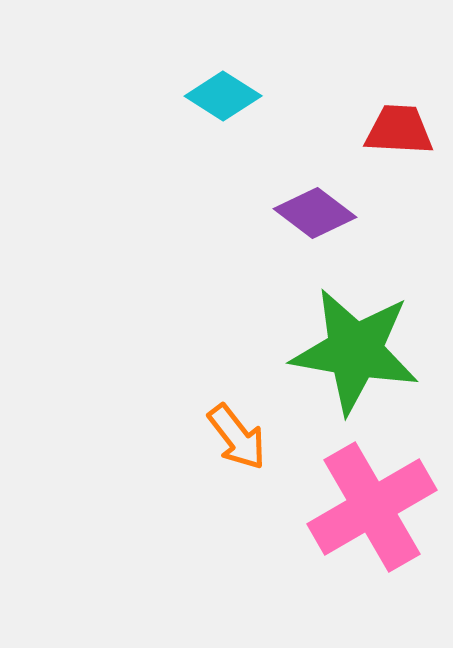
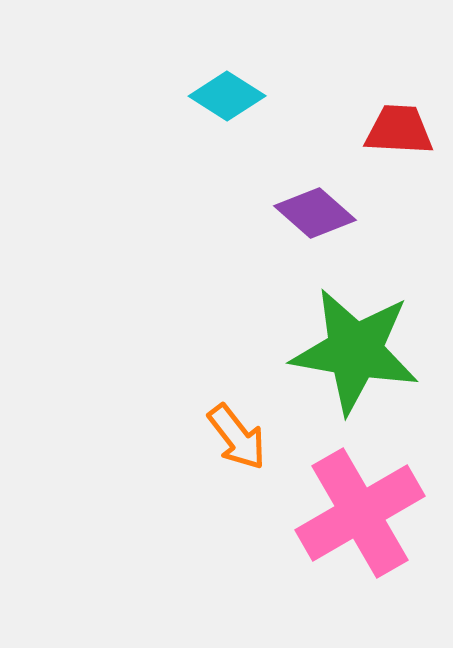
cyan diamond: moved 4 px right
purple diamond: rotated 4 degrees clockwise
pink cross: moved 12 px left, 6 px down
